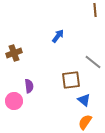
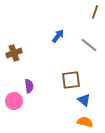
brown line: moved 2 px down; rotated 24 degrees clockwise
gray line: moved 4 px left, 17 px up
orange semicircle: rotated 70 degrees clockwise
